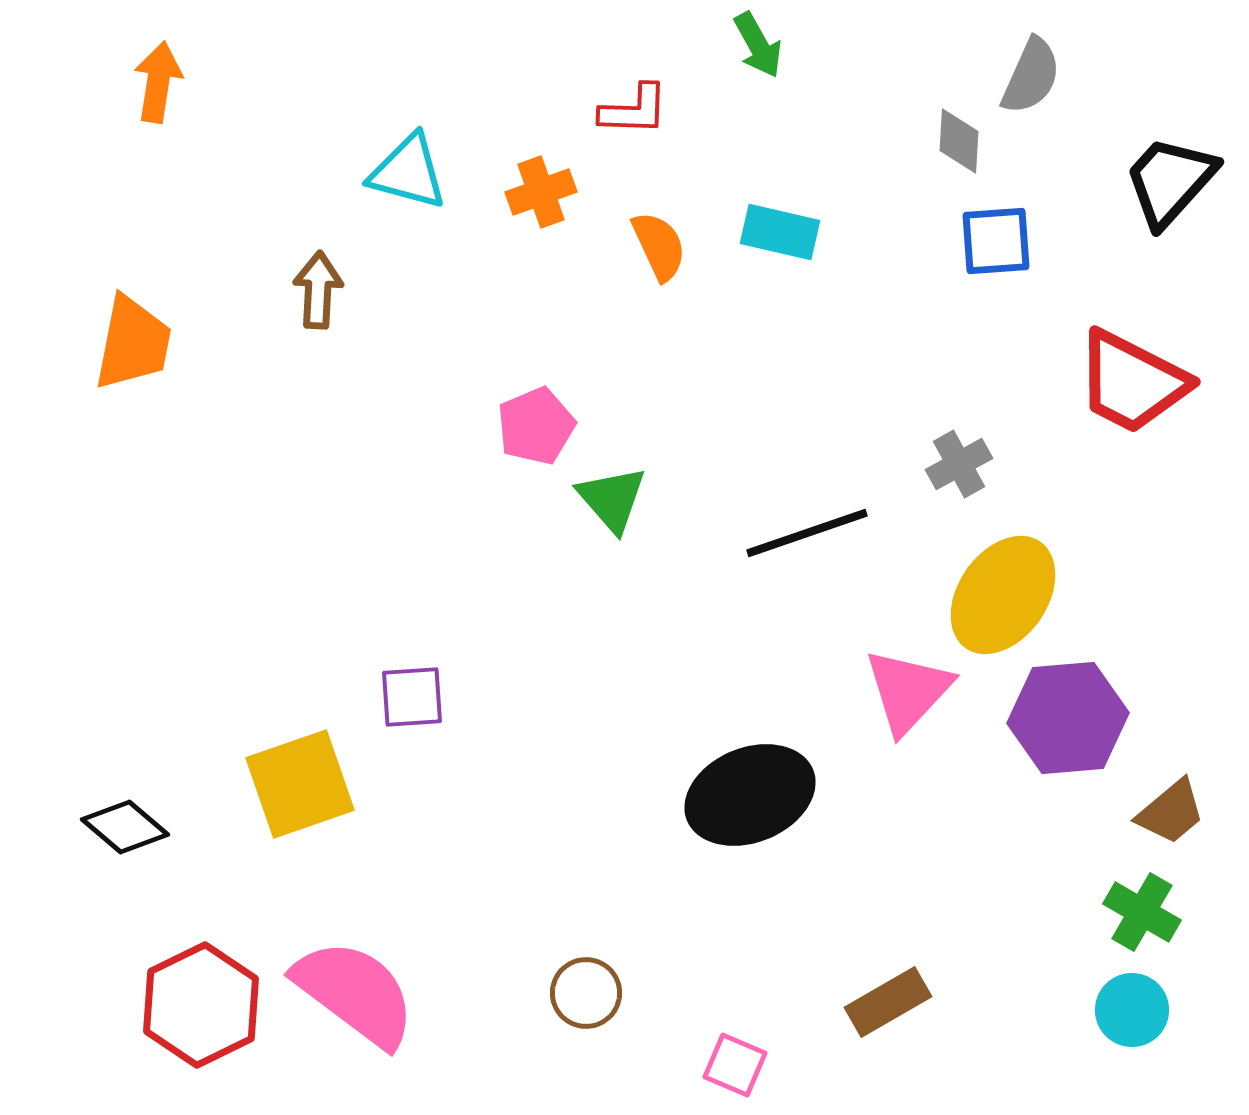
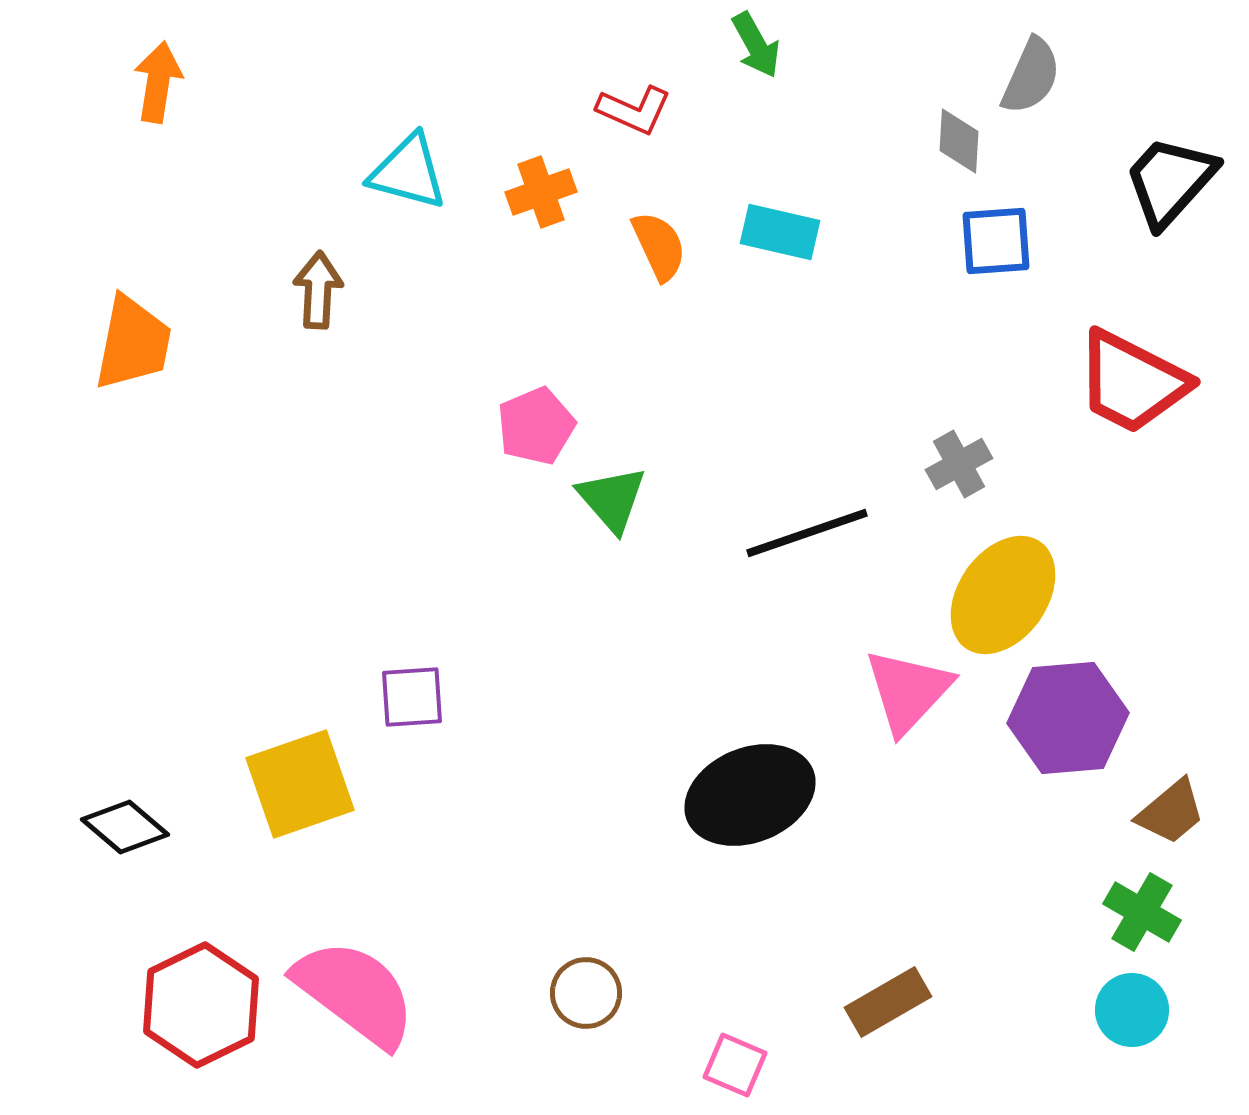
green arrow: moved 2 px left
red L-shape: rotated 22 degrees clockwise
